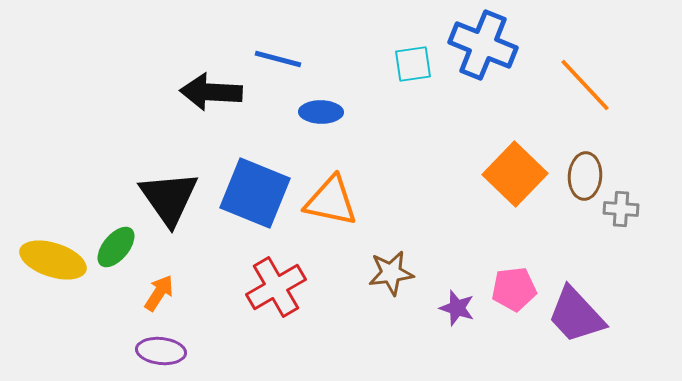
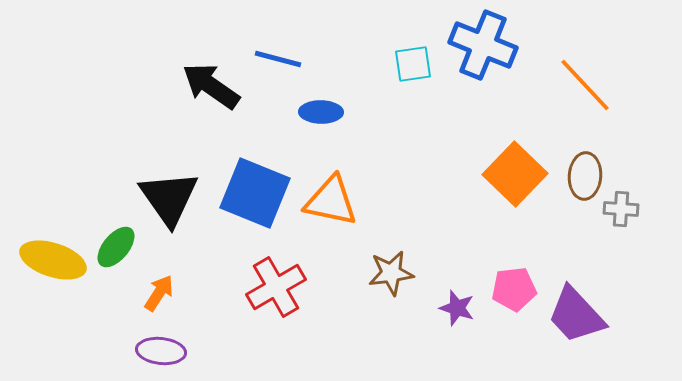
black arrow: moved 6 px up; rotated 32 degrees clockwise
